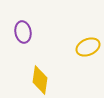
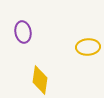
yellow ellipse: rotated 20 degrees clockwise
